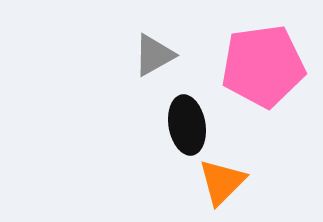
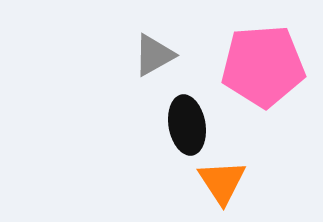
pink pentagon: rotated 4 degrees clockwise
orange triangle: rotated 18 degrees counterclockwise
